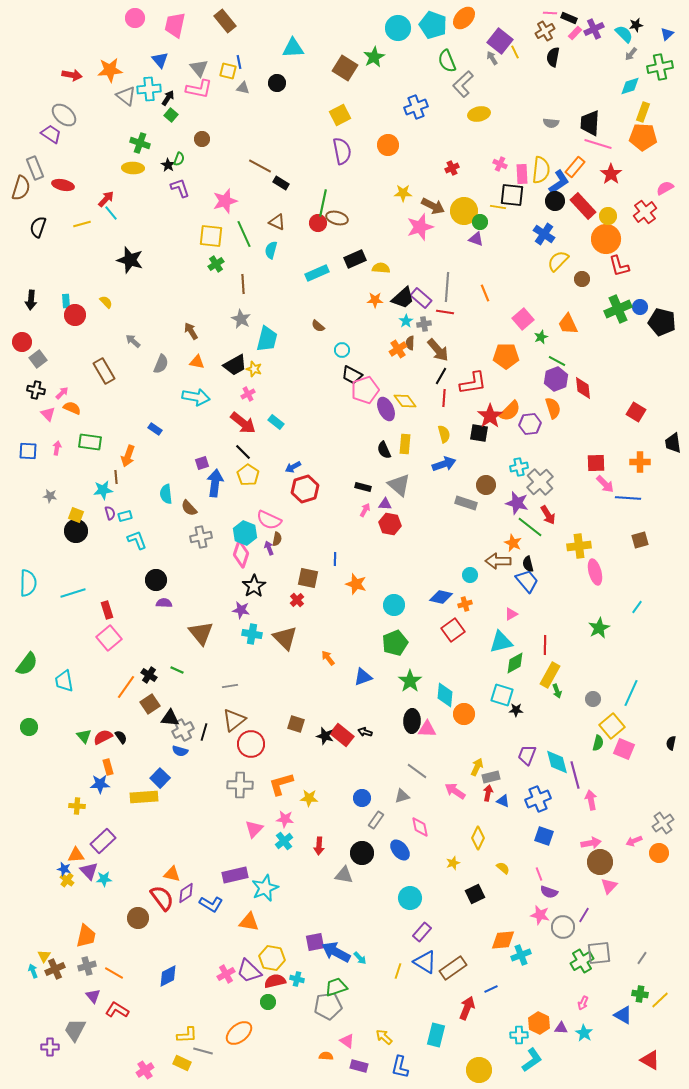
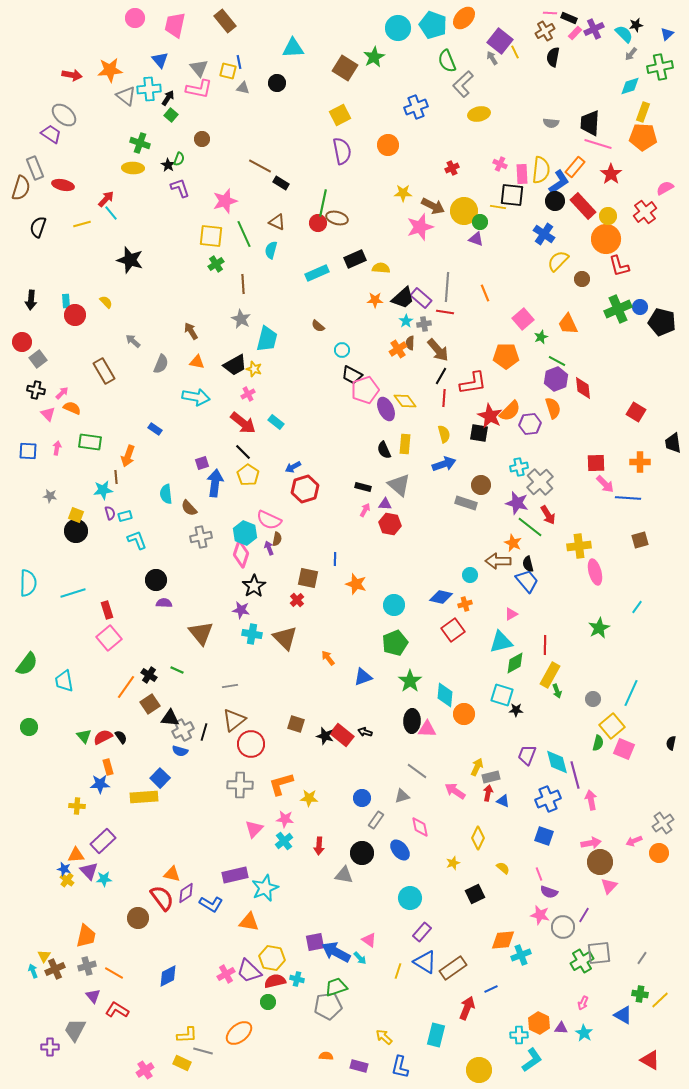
red star at (490, 416): rotated 10 degrees counterclockwise
brown circle at (486, 485): moved 5 px left
blue cross at (538, 799): moved 10 px right
pink triangle at (347, 1041): moved 22 px right, 101 px up
